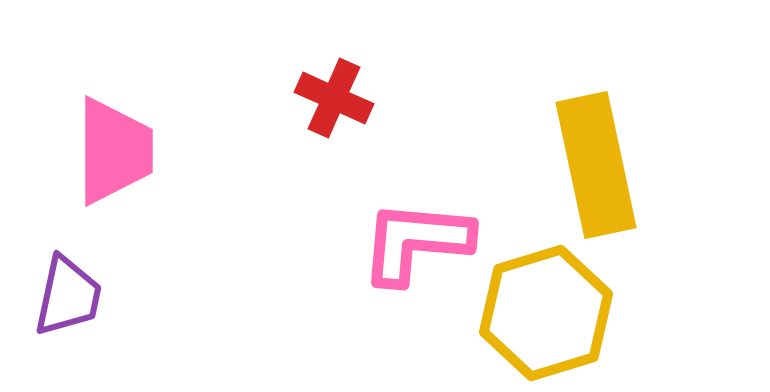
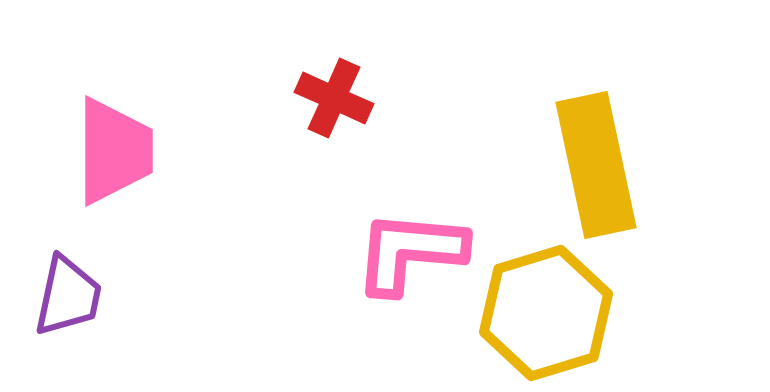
pink L-shape: moved 6 px left, 10 px down
